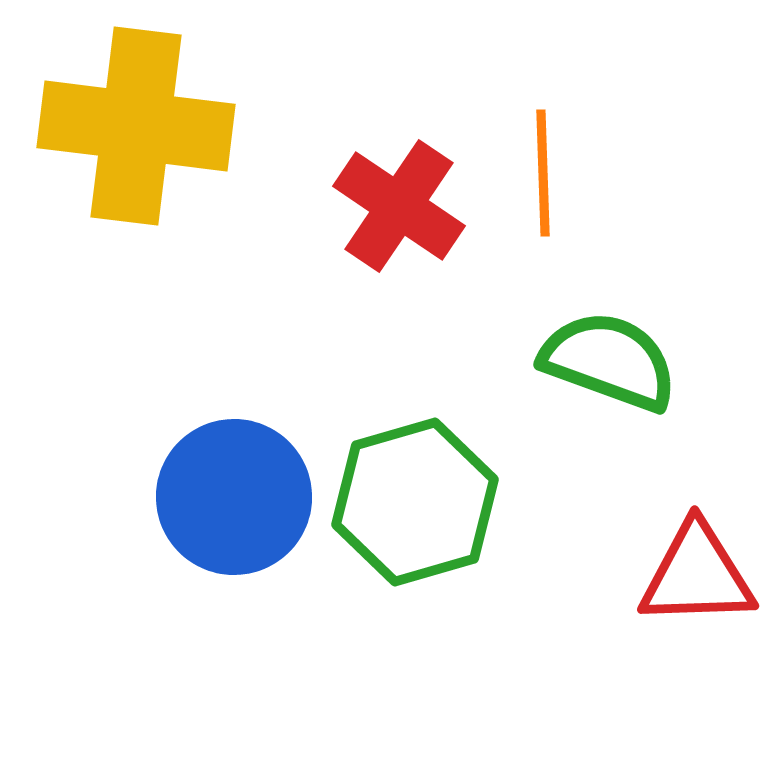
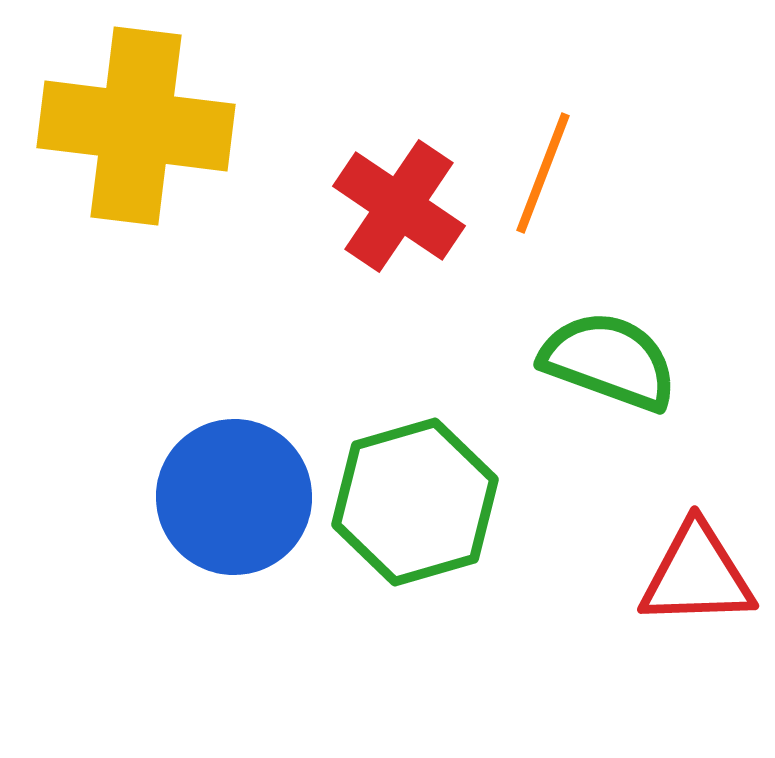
orange line: rotated 23 degrees clockwise
